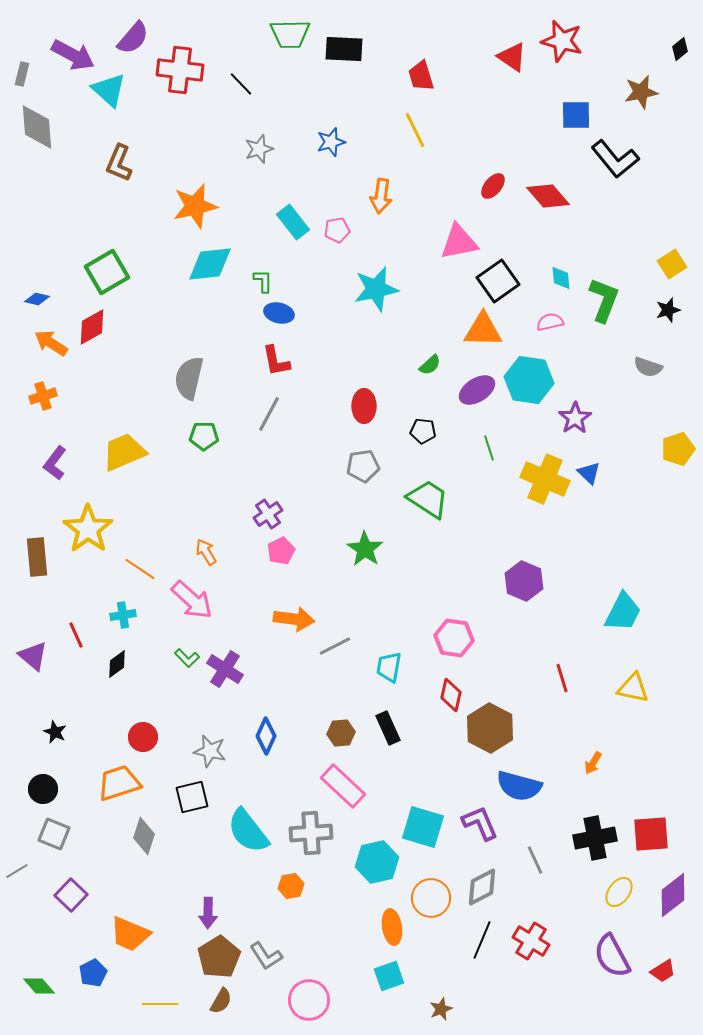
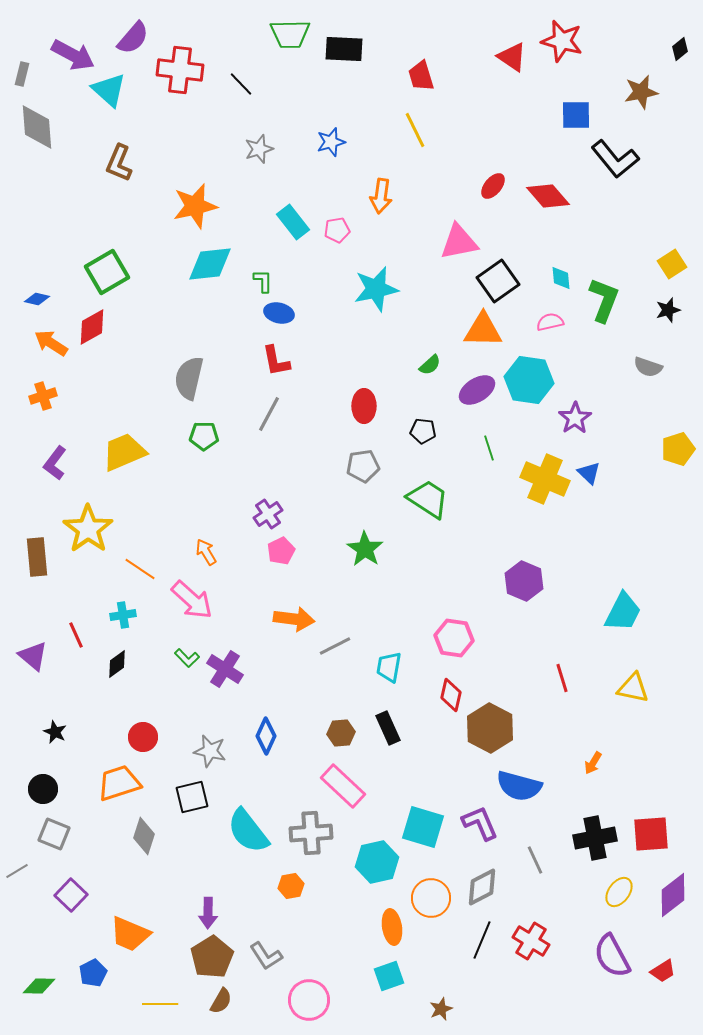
brown pentagon at (219, 957): moved 7 px left
green diamond at (39, 986): rotated 48 degrees counterclockwise
